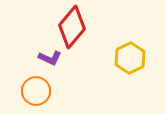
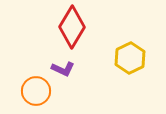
red diamond: rotated 9 degrees counterclockwise
purple L-shape: moved 13 px right, 11 px down
